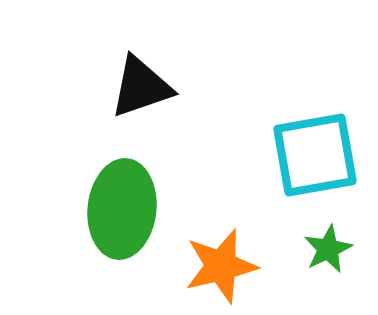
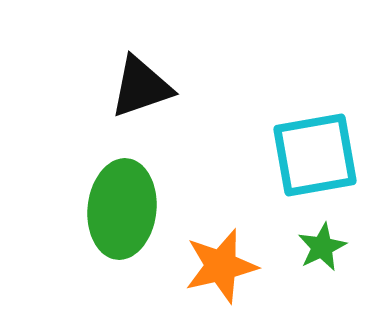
green star: moved 6 px left, 2 px up
